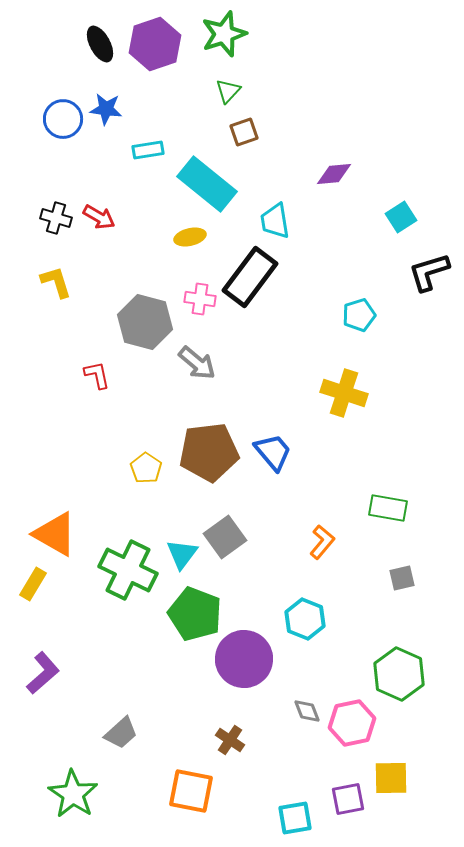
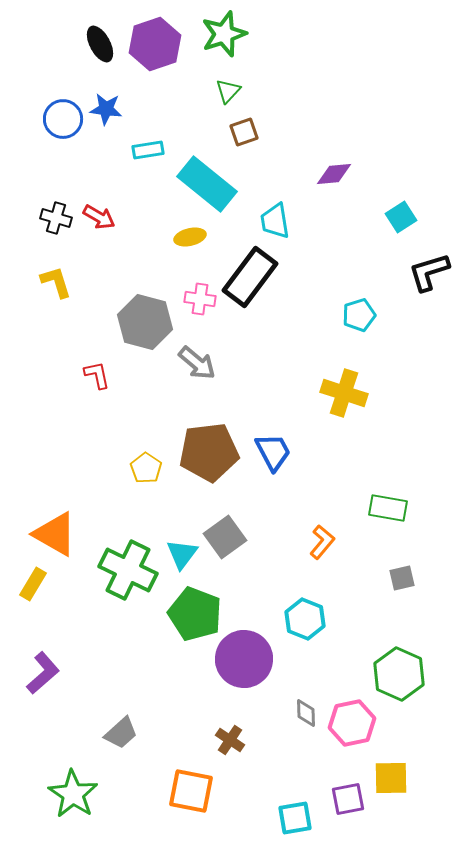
blue trapezoid at (273, 452): rotated 12 degrees clockwise
gray diamond at (307, 711): moved 1 px left, 2 px down; rotated 20 degrees clockwise
